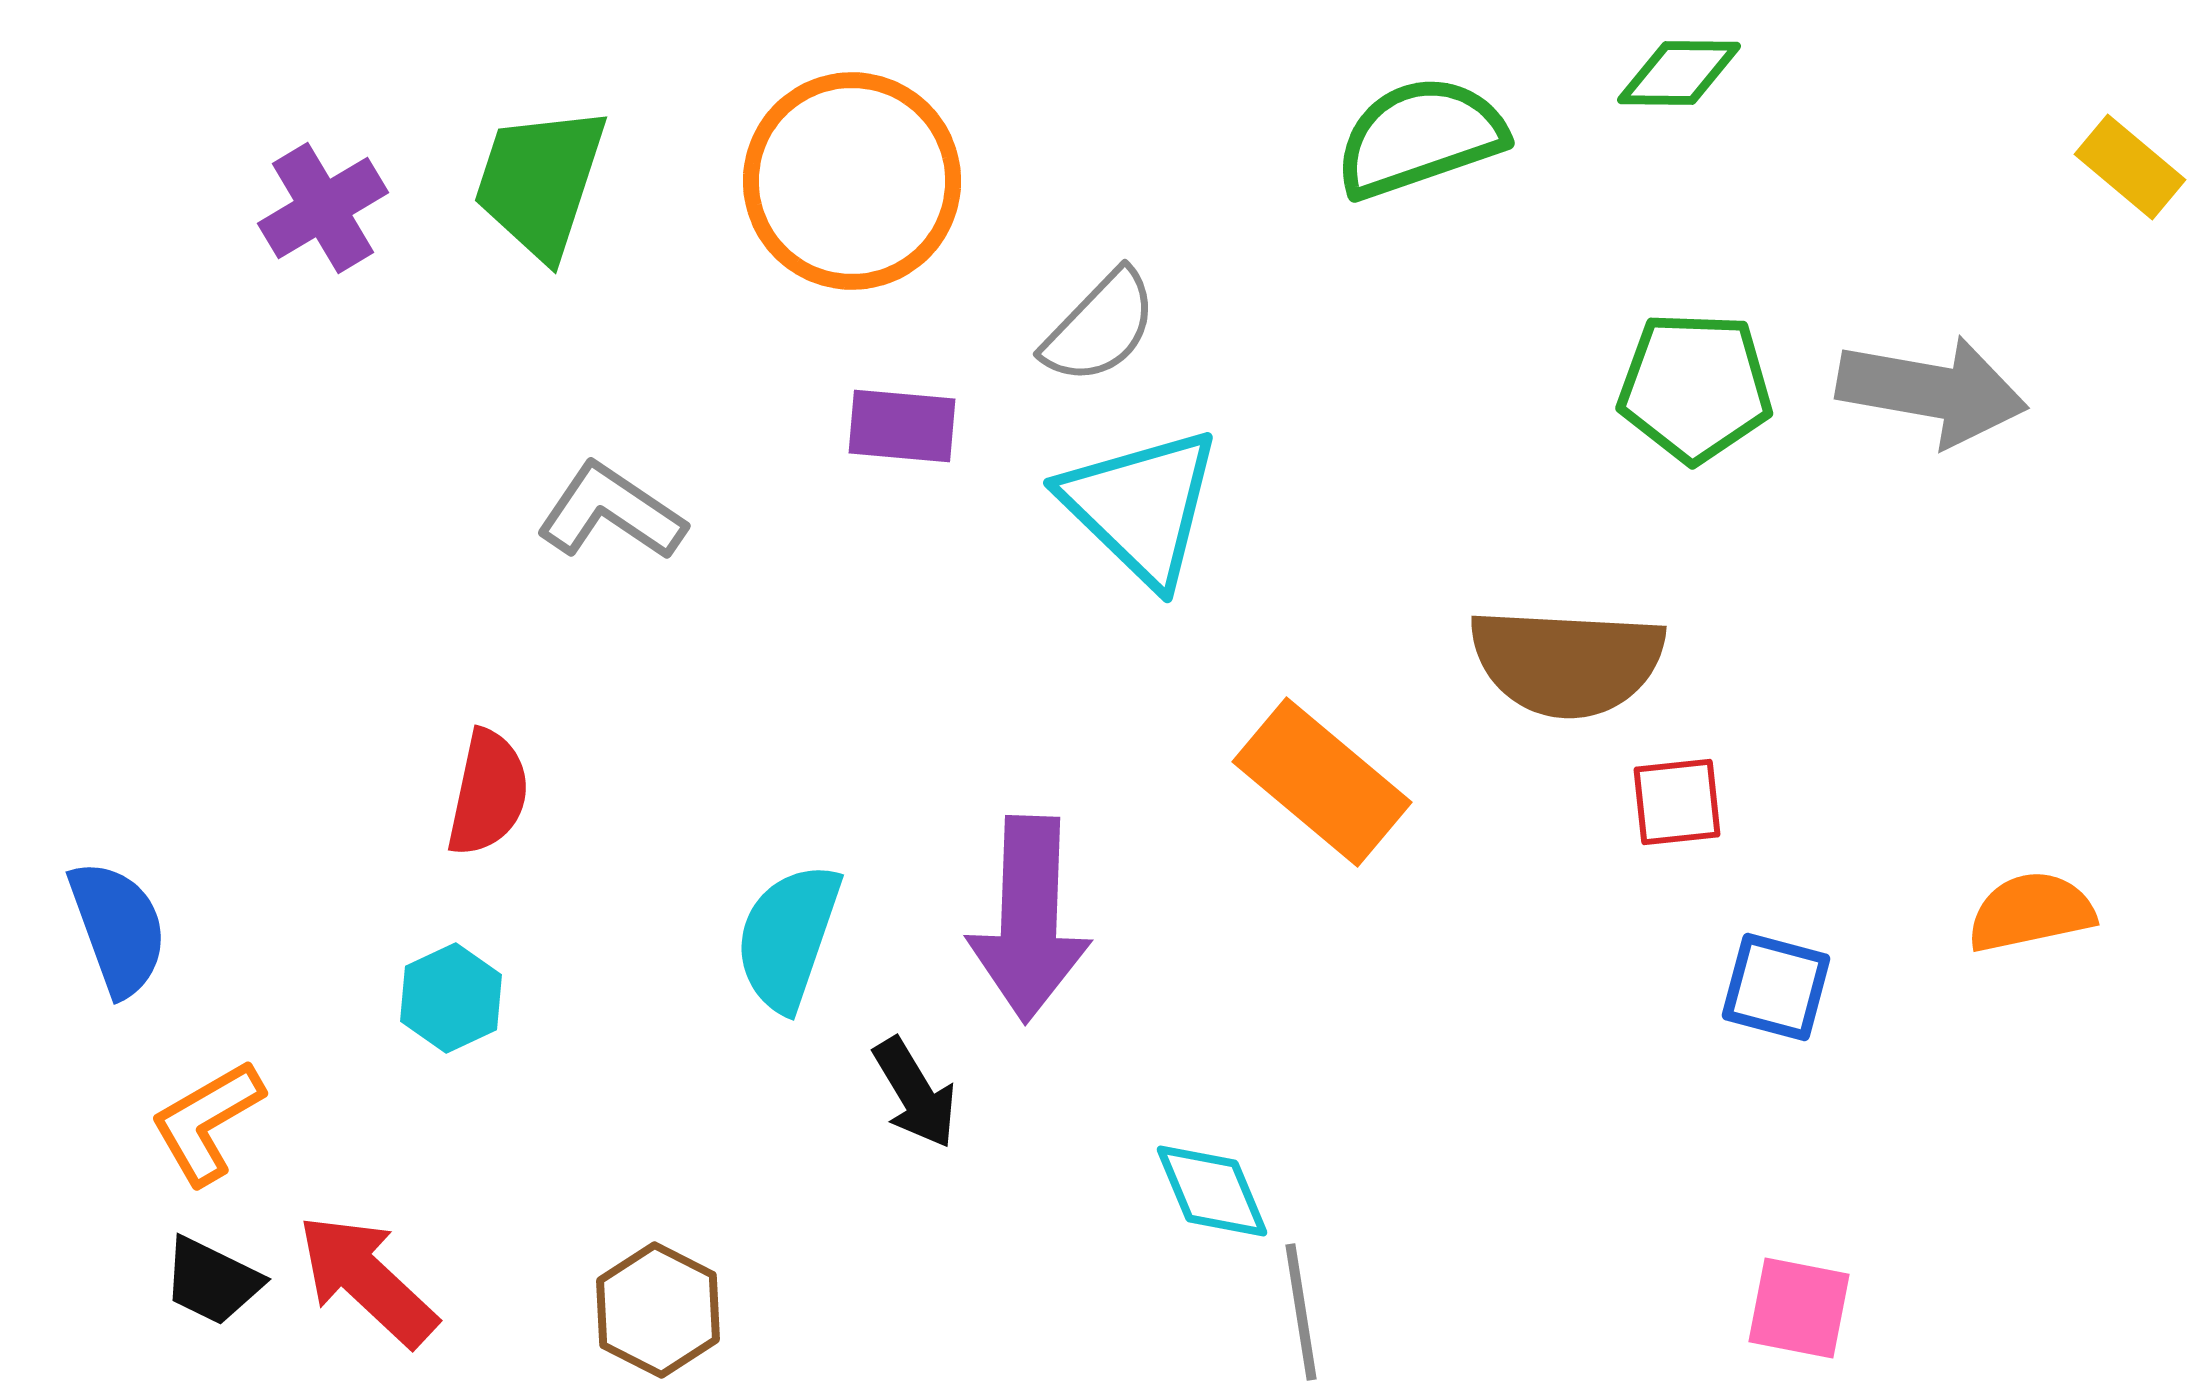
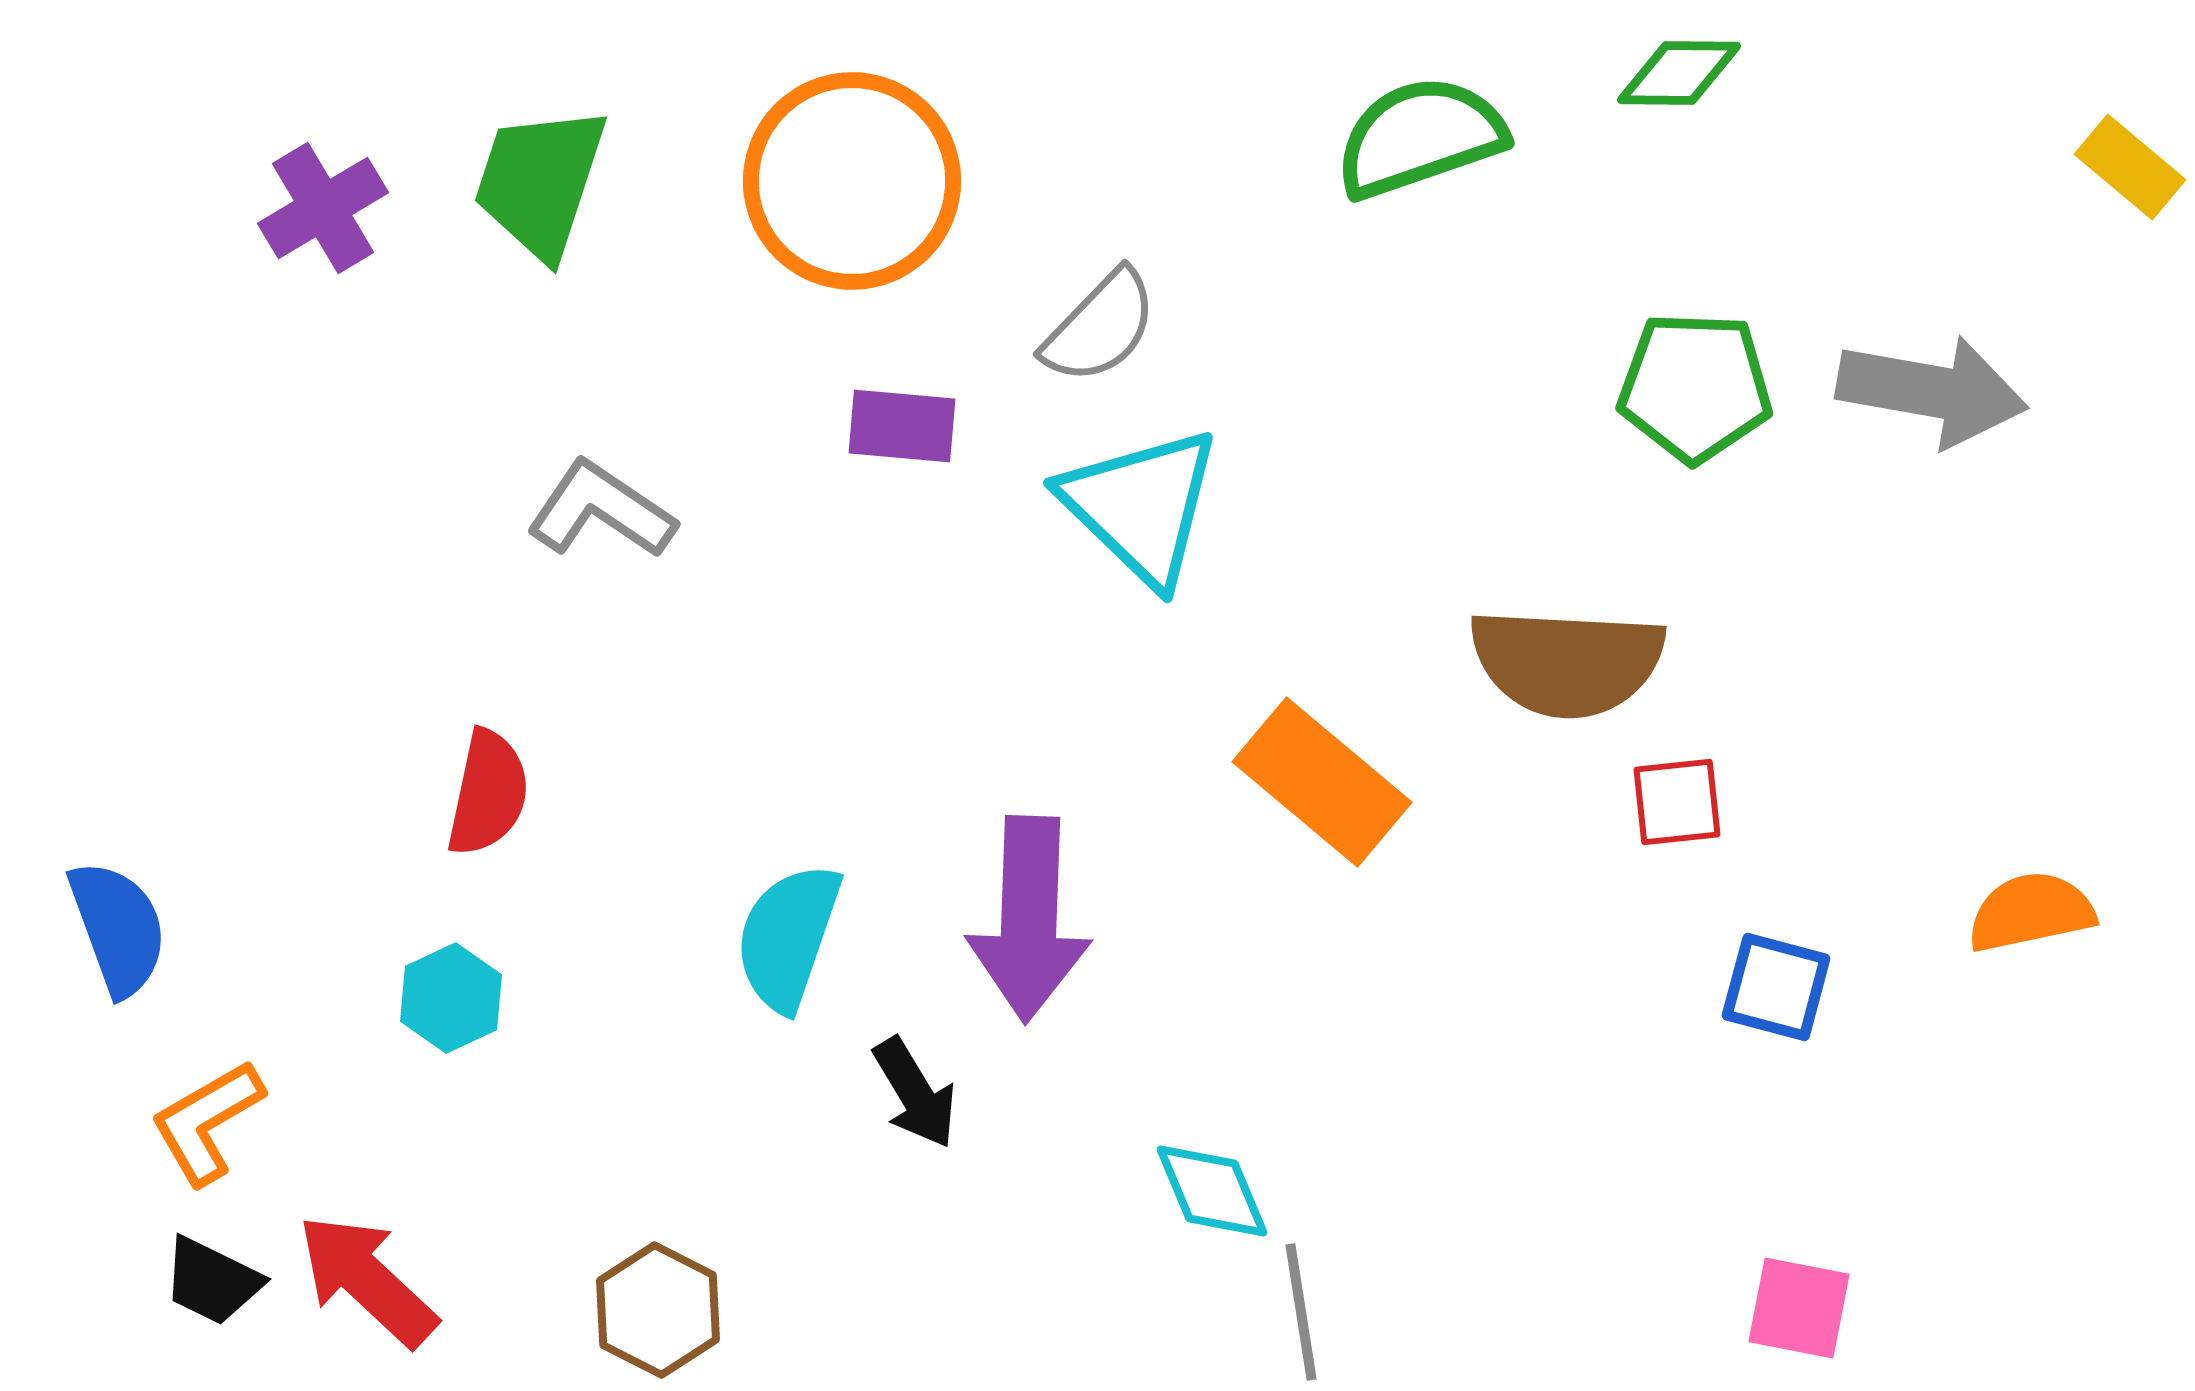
gray L-shape: moved 10 px left, 2 px up
